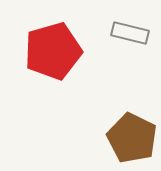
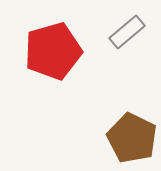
gray rectangle: moved 3 px left, 1 px up; rotated 54 degrees counterclockwise
